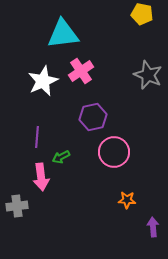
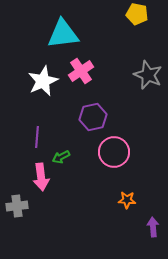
yellow pentagon: moved 5 px left
